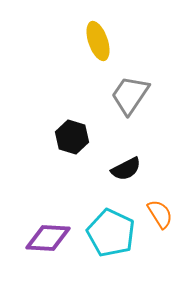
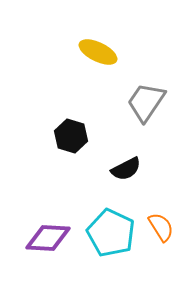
yellow ellipse: moved 11 px down; rotated 45 degrees counterclockwise
gray trapezoid: moved 16 px right, 7 px down
black hexagon: moved 1 px left, 1 px up
orange semicircle: moved 1 px right, 13 px down
